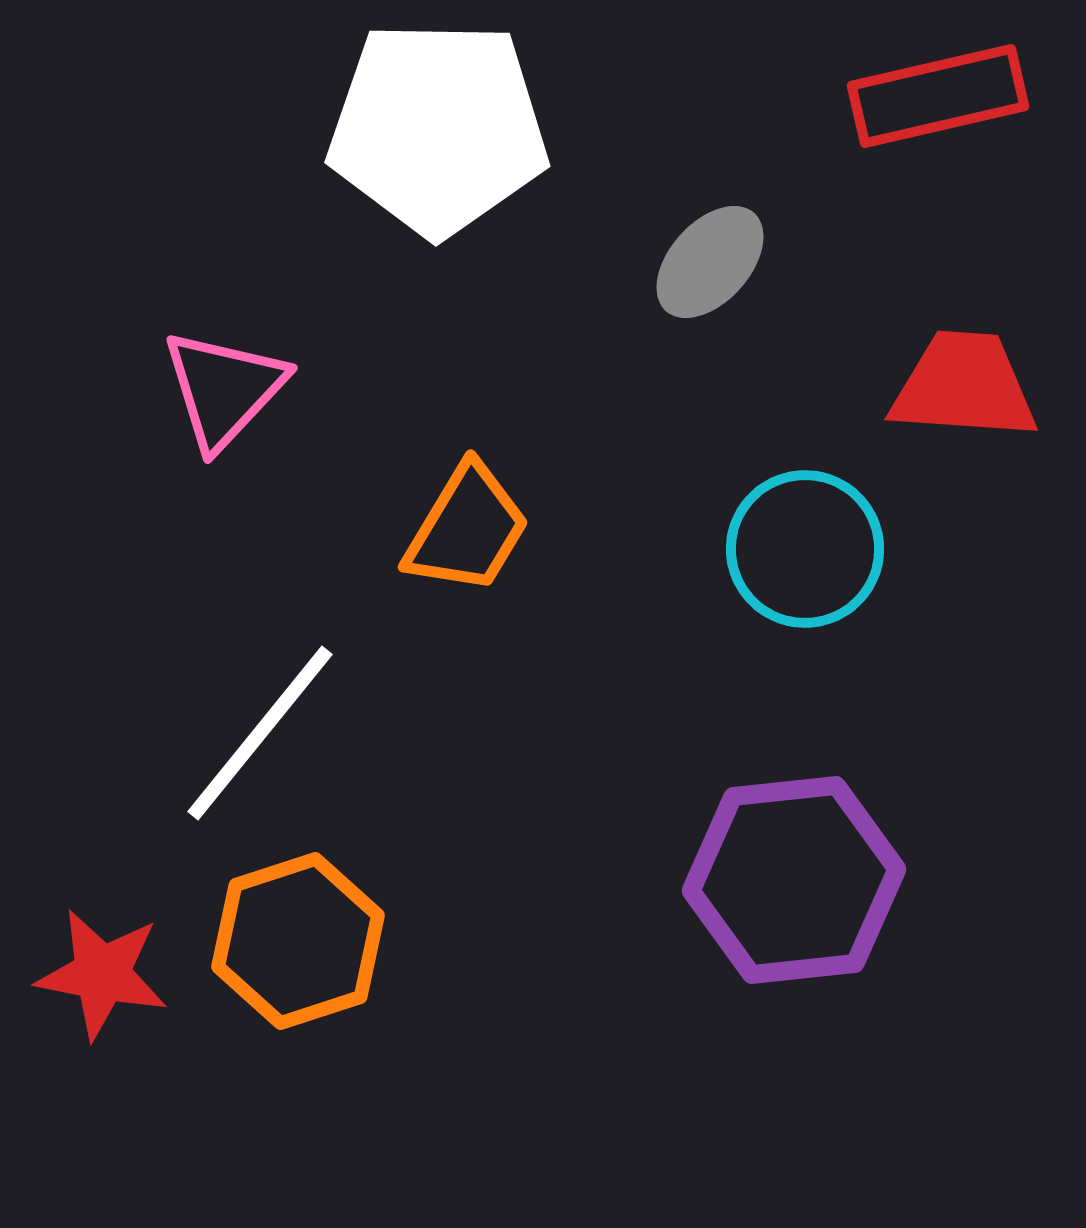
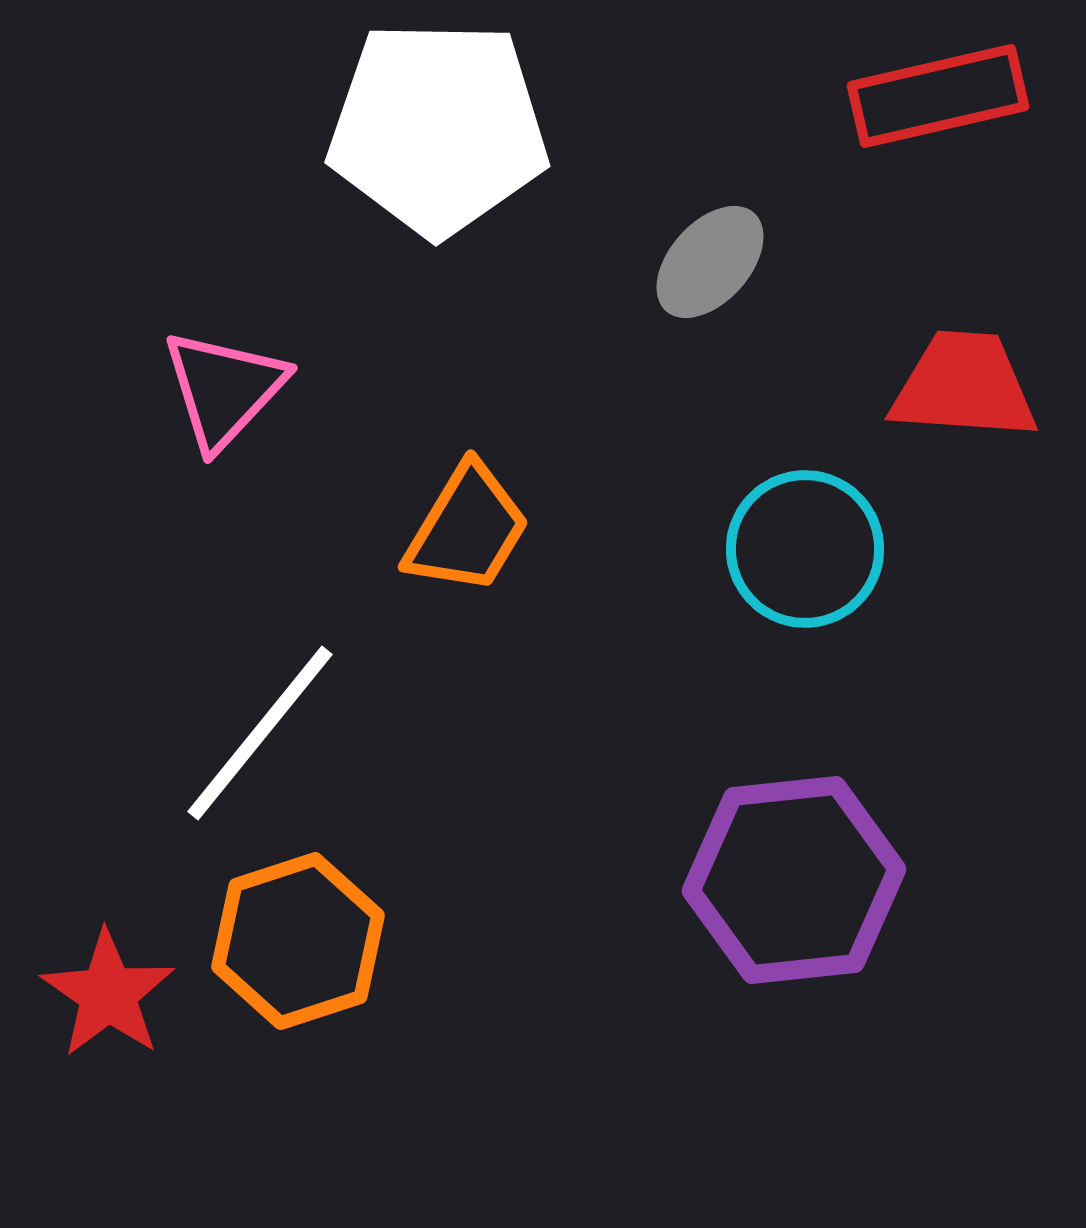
red star: moved 6 px right, 20 px down; rotated 24 degrees clockwise
